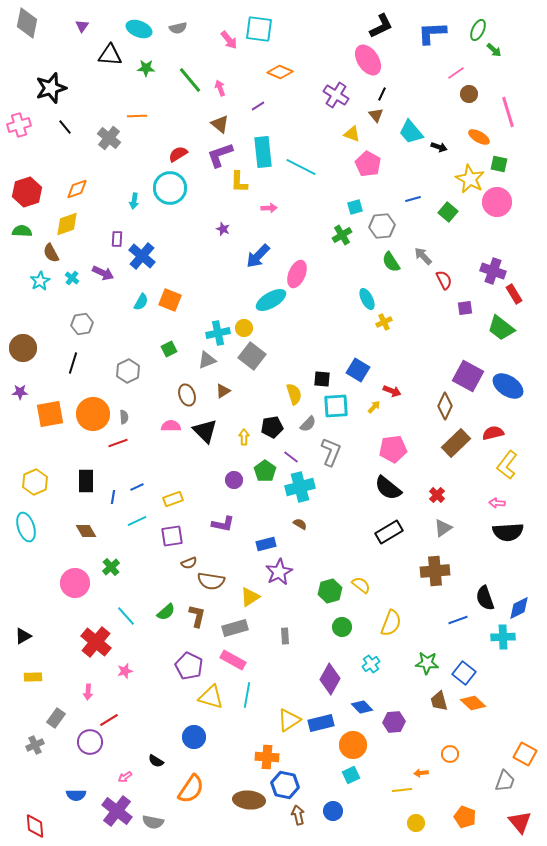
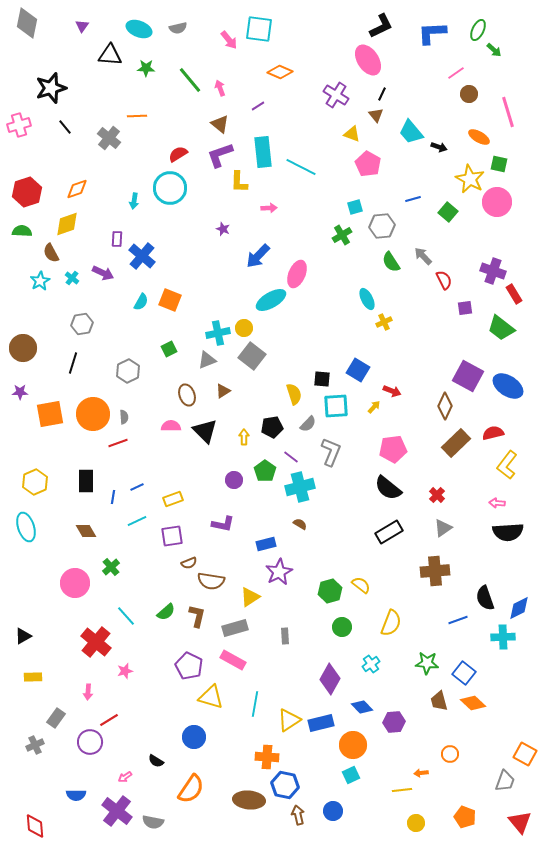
cyan line at (247, 695): moved 8 px right, 9 px down
